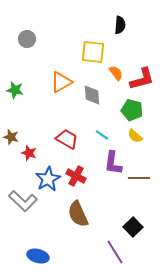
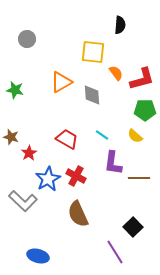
green pentagon: moved 13 px right; rotated 15 degrees counterclockwise
red star: rotated 21 degrees clockwise
